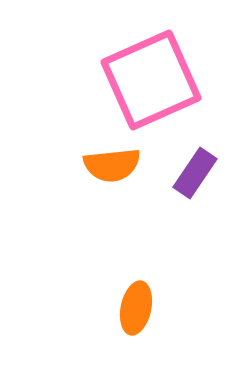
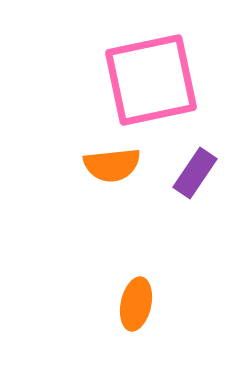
pink square: rotated 12 degrees clockwise
orange ellipse: moved 4 px up
